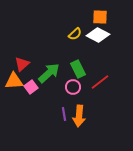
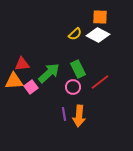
red triangle: rotated 35 degrees clockwise
